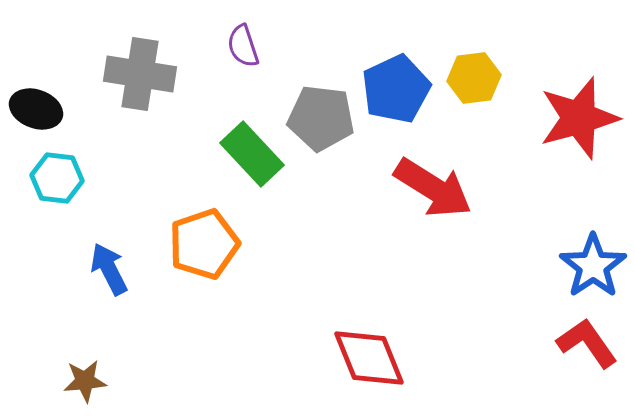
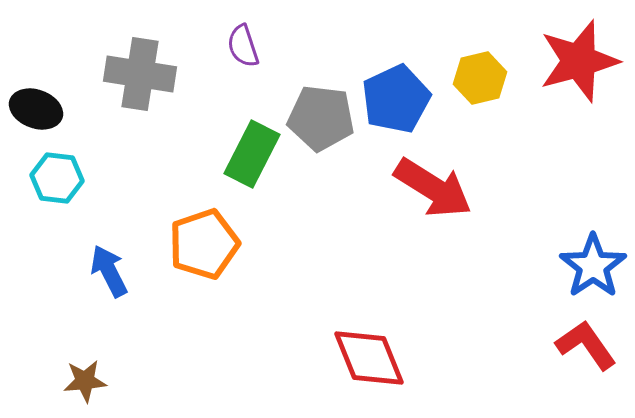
yellow hexagon: moved 6 px right; rotated 6 degrees counterclockwise
blue pentagon: moved 10 px down
red star: moved 57 px up
green rectangle: rotated 70 degrees clockwise
blue arrow: moved 2 px down
red L-shape: moved 1 px left, 2 px down
